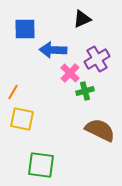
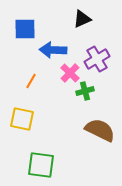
orange line: moved 18 px right, 11 px up
